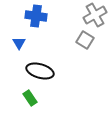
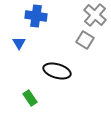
gray cross: rotated 20 degrees counterclockwise
black ellipse: moved 17 px right
